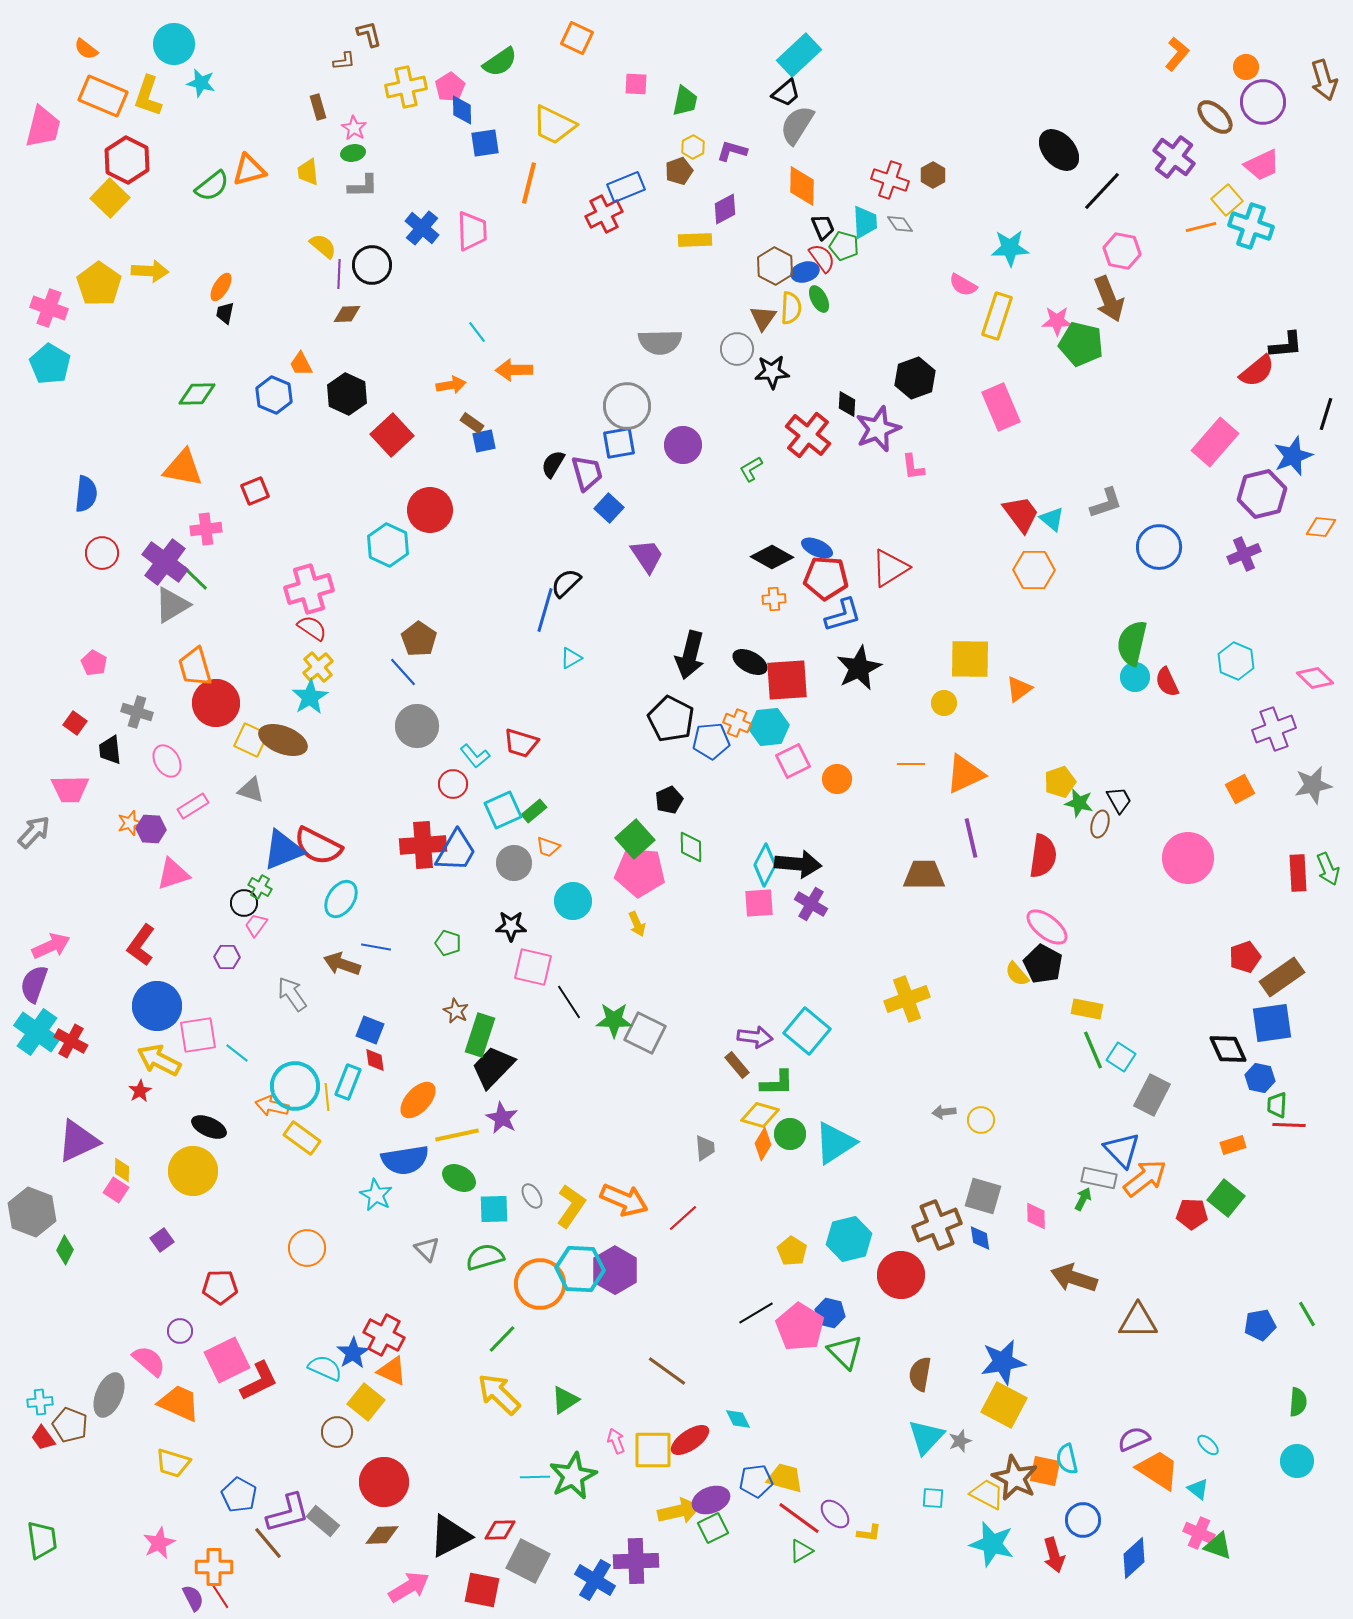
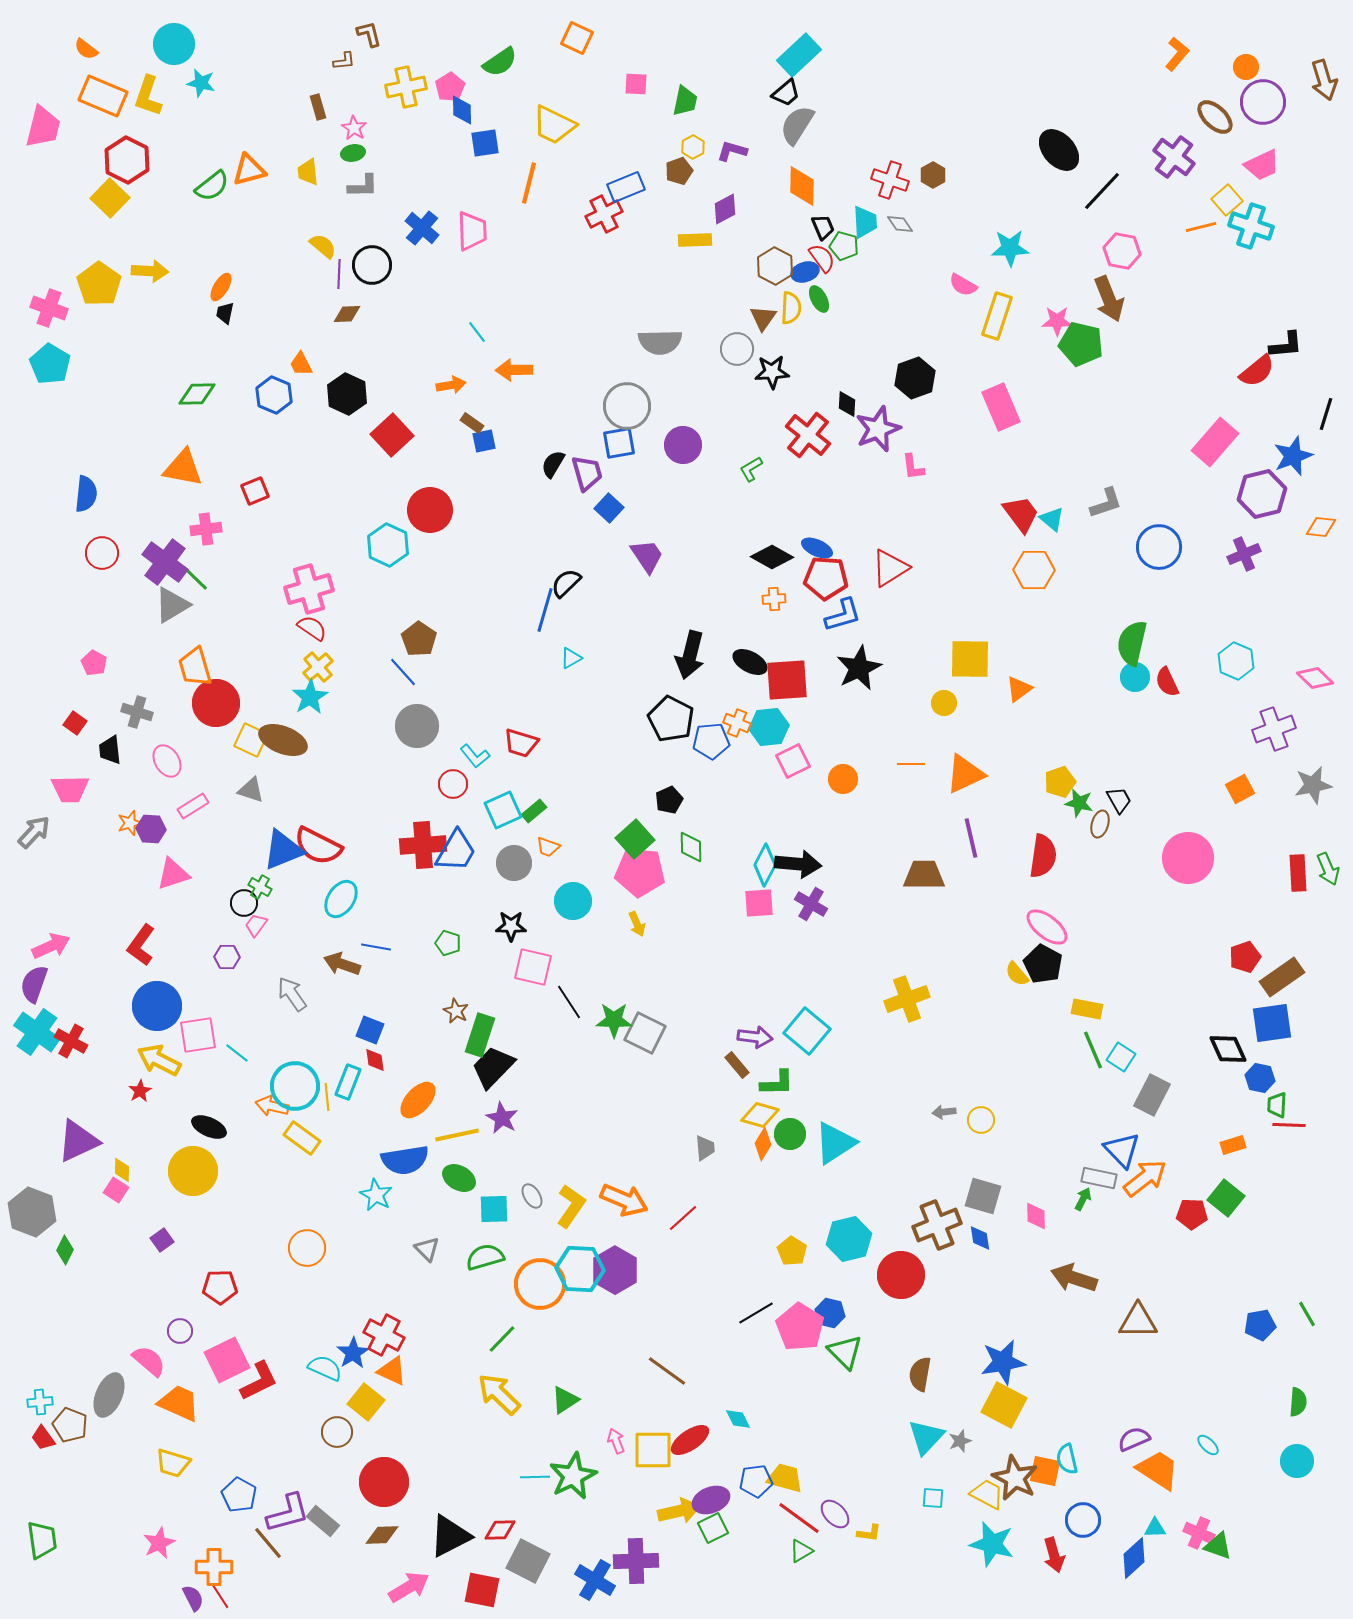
orange circle at (837, 779): moved 6 px right
cyan triangle at (1198, 1489): moved 43 px left, 39 px down; rotated 40 degrees counterclockwise
